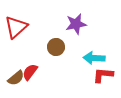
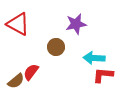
red triangle: moved 2 px right, 3 px up; rotated 50 degrees counterclockwise
red semicircle: moved 1 px right
brown semicircle: moved 3 px down
